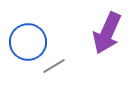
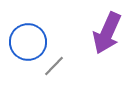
gray line: rotated 15 degrees counterclockwise
